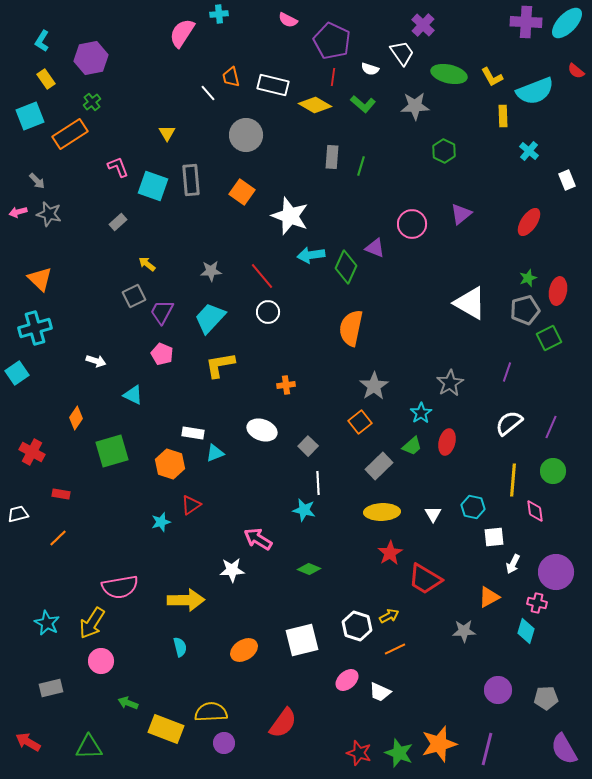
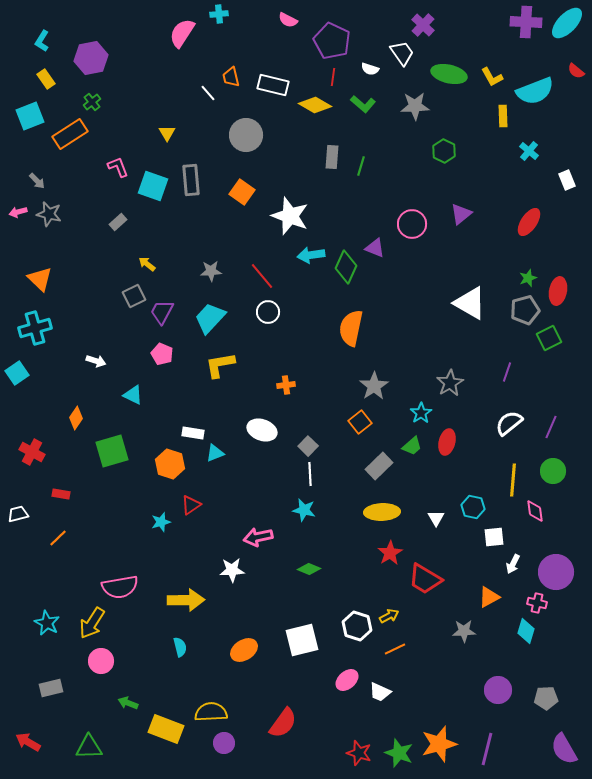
white line at (318, 483): moved 8 px left, 9 px up
white triangle at (433, 514): moved 3 px right, 4 px down
pink arrow at (258, 539): moved 2 px up; rotated 44 degrees counterclockwise
